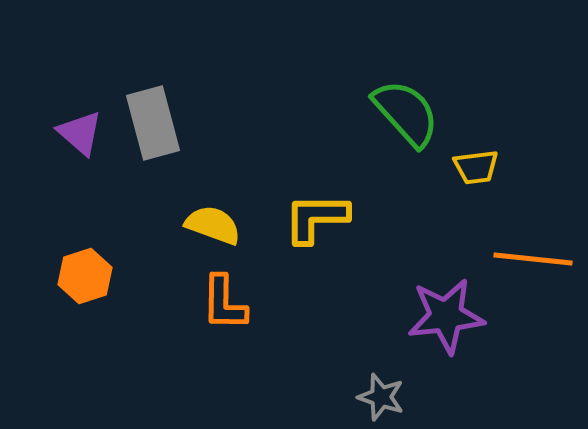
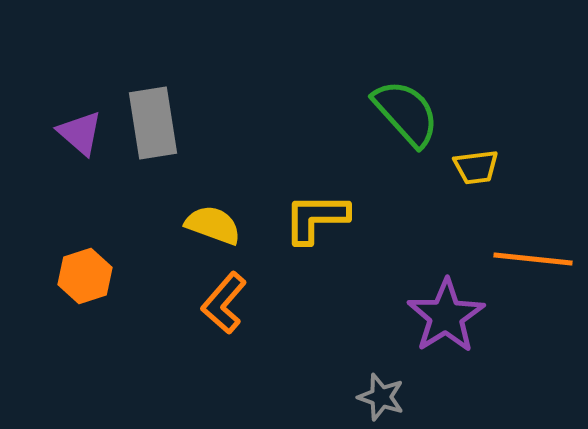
gray rectangle: rotated 6 degrees clockwise
orange L-shape: rotated 40 degrees clockwise
purple star: rotated 26 degrees counterclockwise
